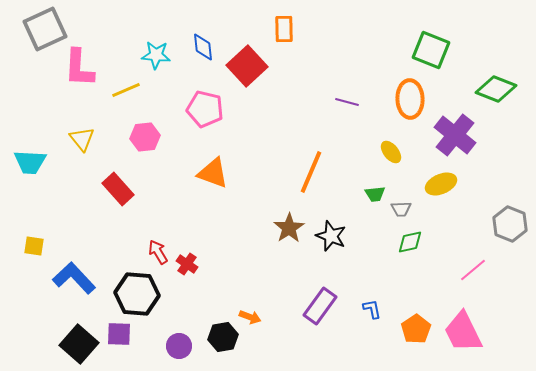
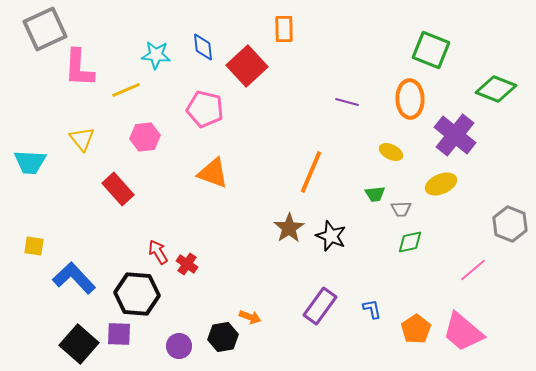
yellow ellipse at (391, 152): rotated 25 degrees counterclockwise
pink trapezoid at (463, 332): rotated 24 degrees counterclockwise
